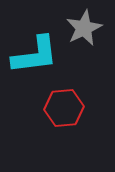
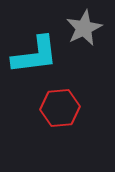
red hexagon: moved 4 px left
